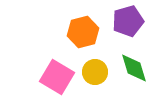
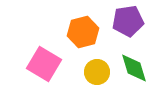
purple pentagon: rotated 8 degrees clockwise
yellow circle: moved 2 px right
pink square: moved 13 px left, 13 px up
